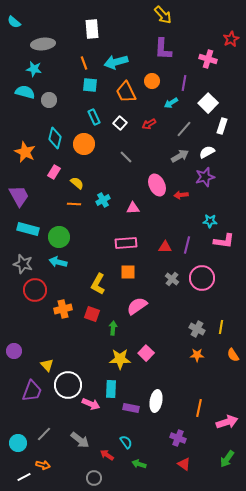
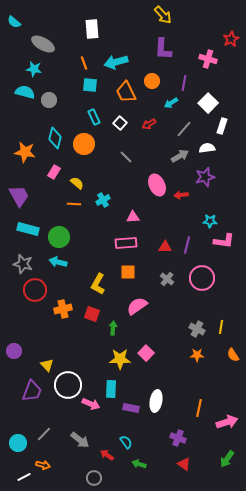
gray ellipse at (43, 44): rotated 35 degrees clockwise
orange star at (25, 152): rotated 15 degrees counterclockwise
white semicircle at (207, 152): moved 4 px up; rotated 21 degrees clockwise
pink triangle at (133, 208): moved 9 px down
gray cross at (172, 279): moved 5 px left
